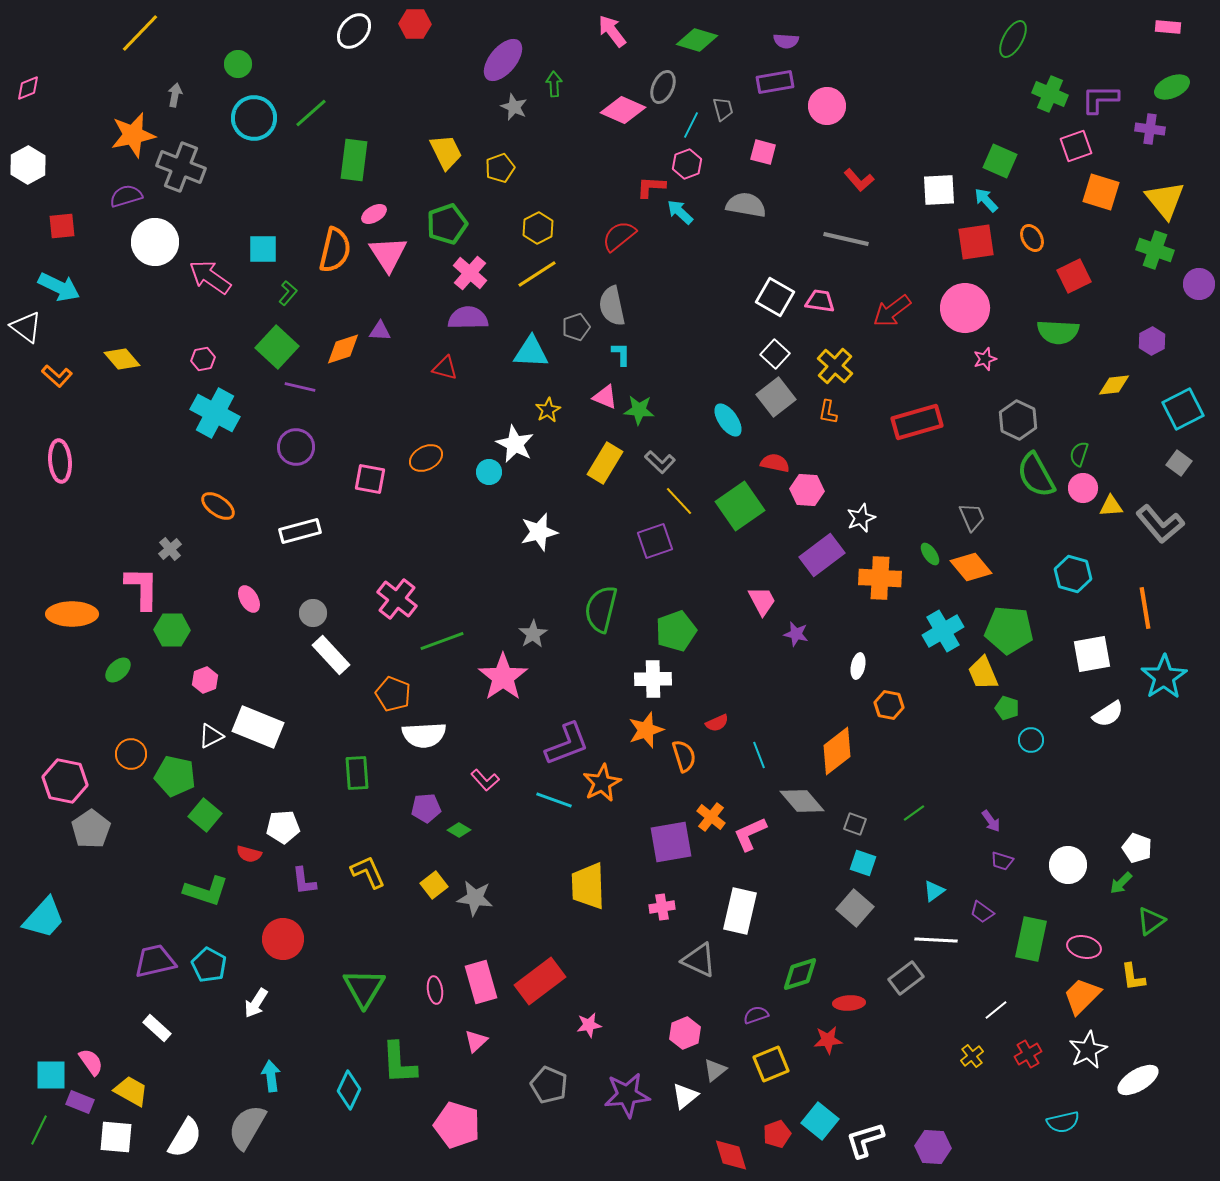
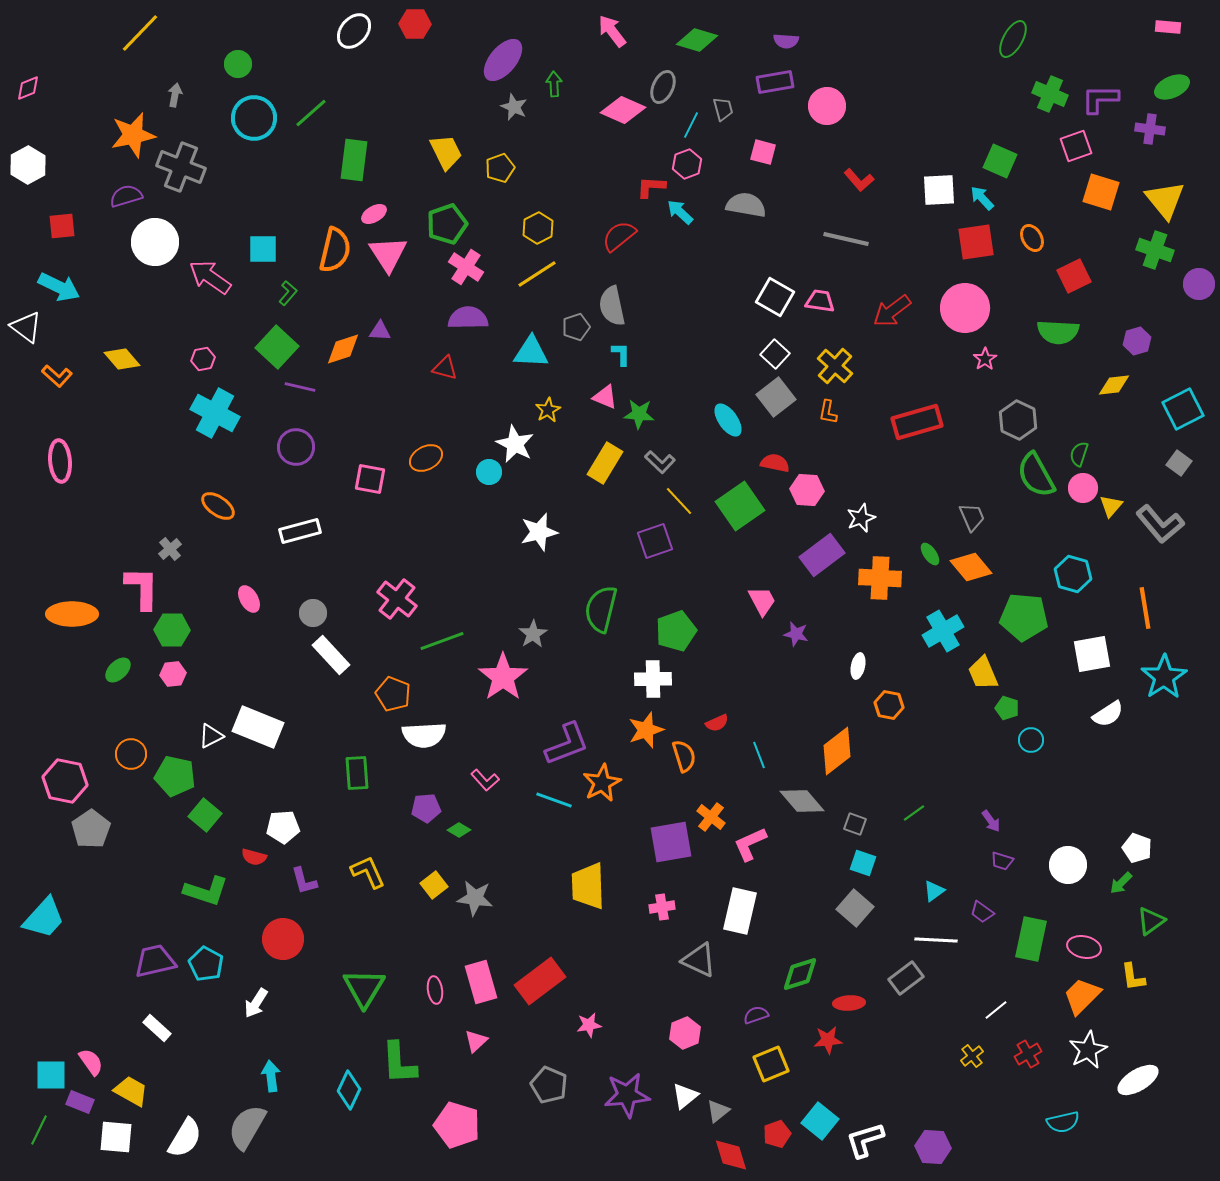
cyan arrow at (986, 200): moved 4 px left, 2 px up
pink cross at (470, 273): moved 4 px left, 6 px up; rotated 8 degrees counterclockwise
purple hexagon at (1152, 341): moved 15 px left; rotated 12 degrees clockwise
pink star at (985, 359): rotated 15 degrees counterclockwise
green star at (639, 410): moved 4 px down
yellow triangle at (1111, 506): rotated 45 degrees counterclockwise
green pentagon at (1009, 630): moved 15 px right, 13 px up
pink hexagon at (205, 680): moved 32 px left, 6 px up; rotated 15 degrees clockwise
pink L-shape at (750, 834): moved 10 px down
red semicircle at (249, 854): moved 5 px right, 3 px down
purple L-shape at (304, 881): rotated 8 degrees counterclockwise
cyan pentagon at (209, 965): moved 3 px left, 1 px up
gray triangle at (715, 1070): moved 3 px right, 41 px down
